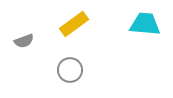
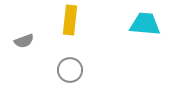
yellow rectangle: moved 4 px left, 4 px up; rotated 48 degrees counterclockwise
